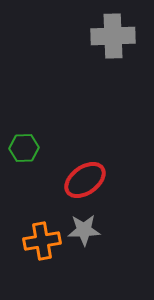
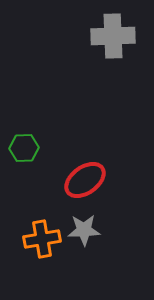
orange cross: moved 2 px up
